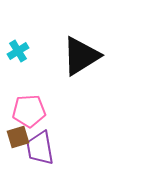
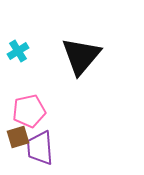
black triangle: rotated 18 degrees counterclockwise
pink pentagon: rotated 8 degrees counterclockwise
purple trapezoid: rotated 6 degrees clockwise
